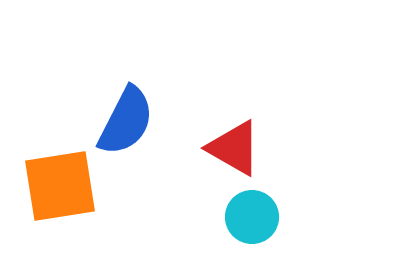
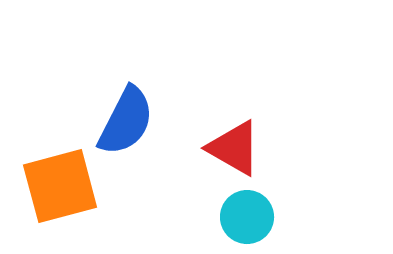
orange square: rotated 6 degrees counterclockwise
cyan circle: moved 5 px left
